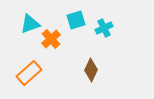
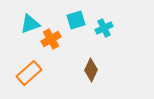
orange cross: rotated 12 degrees clockwise
